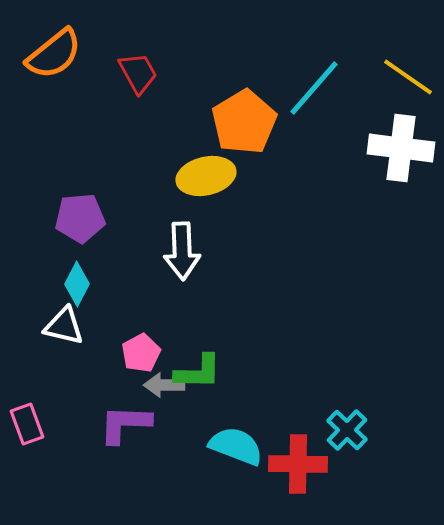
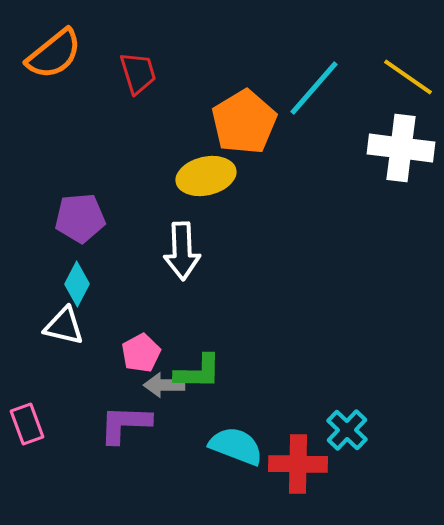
red trapezoid: rotated 12 degrees clockwise
